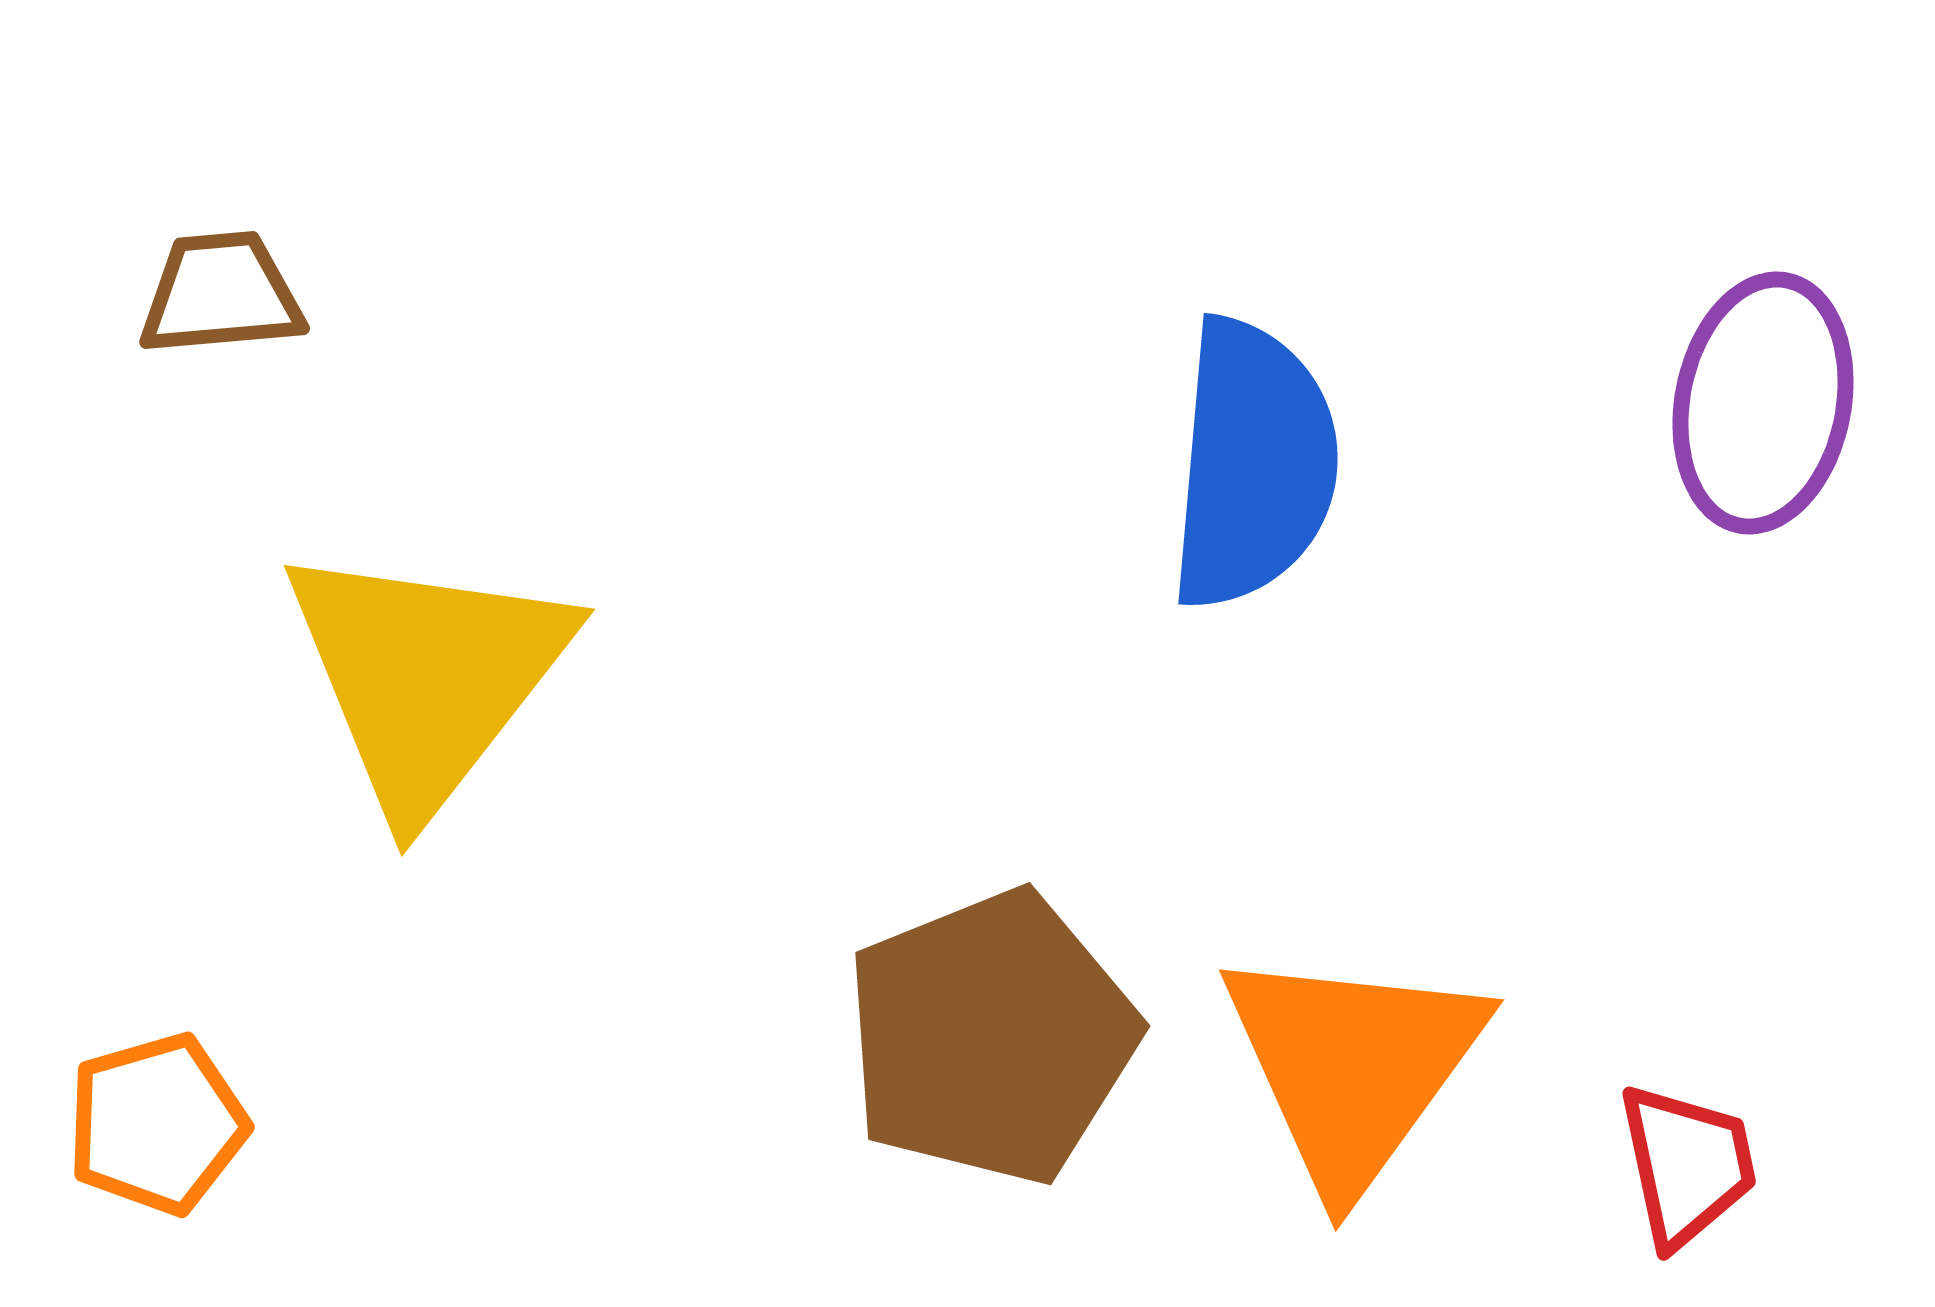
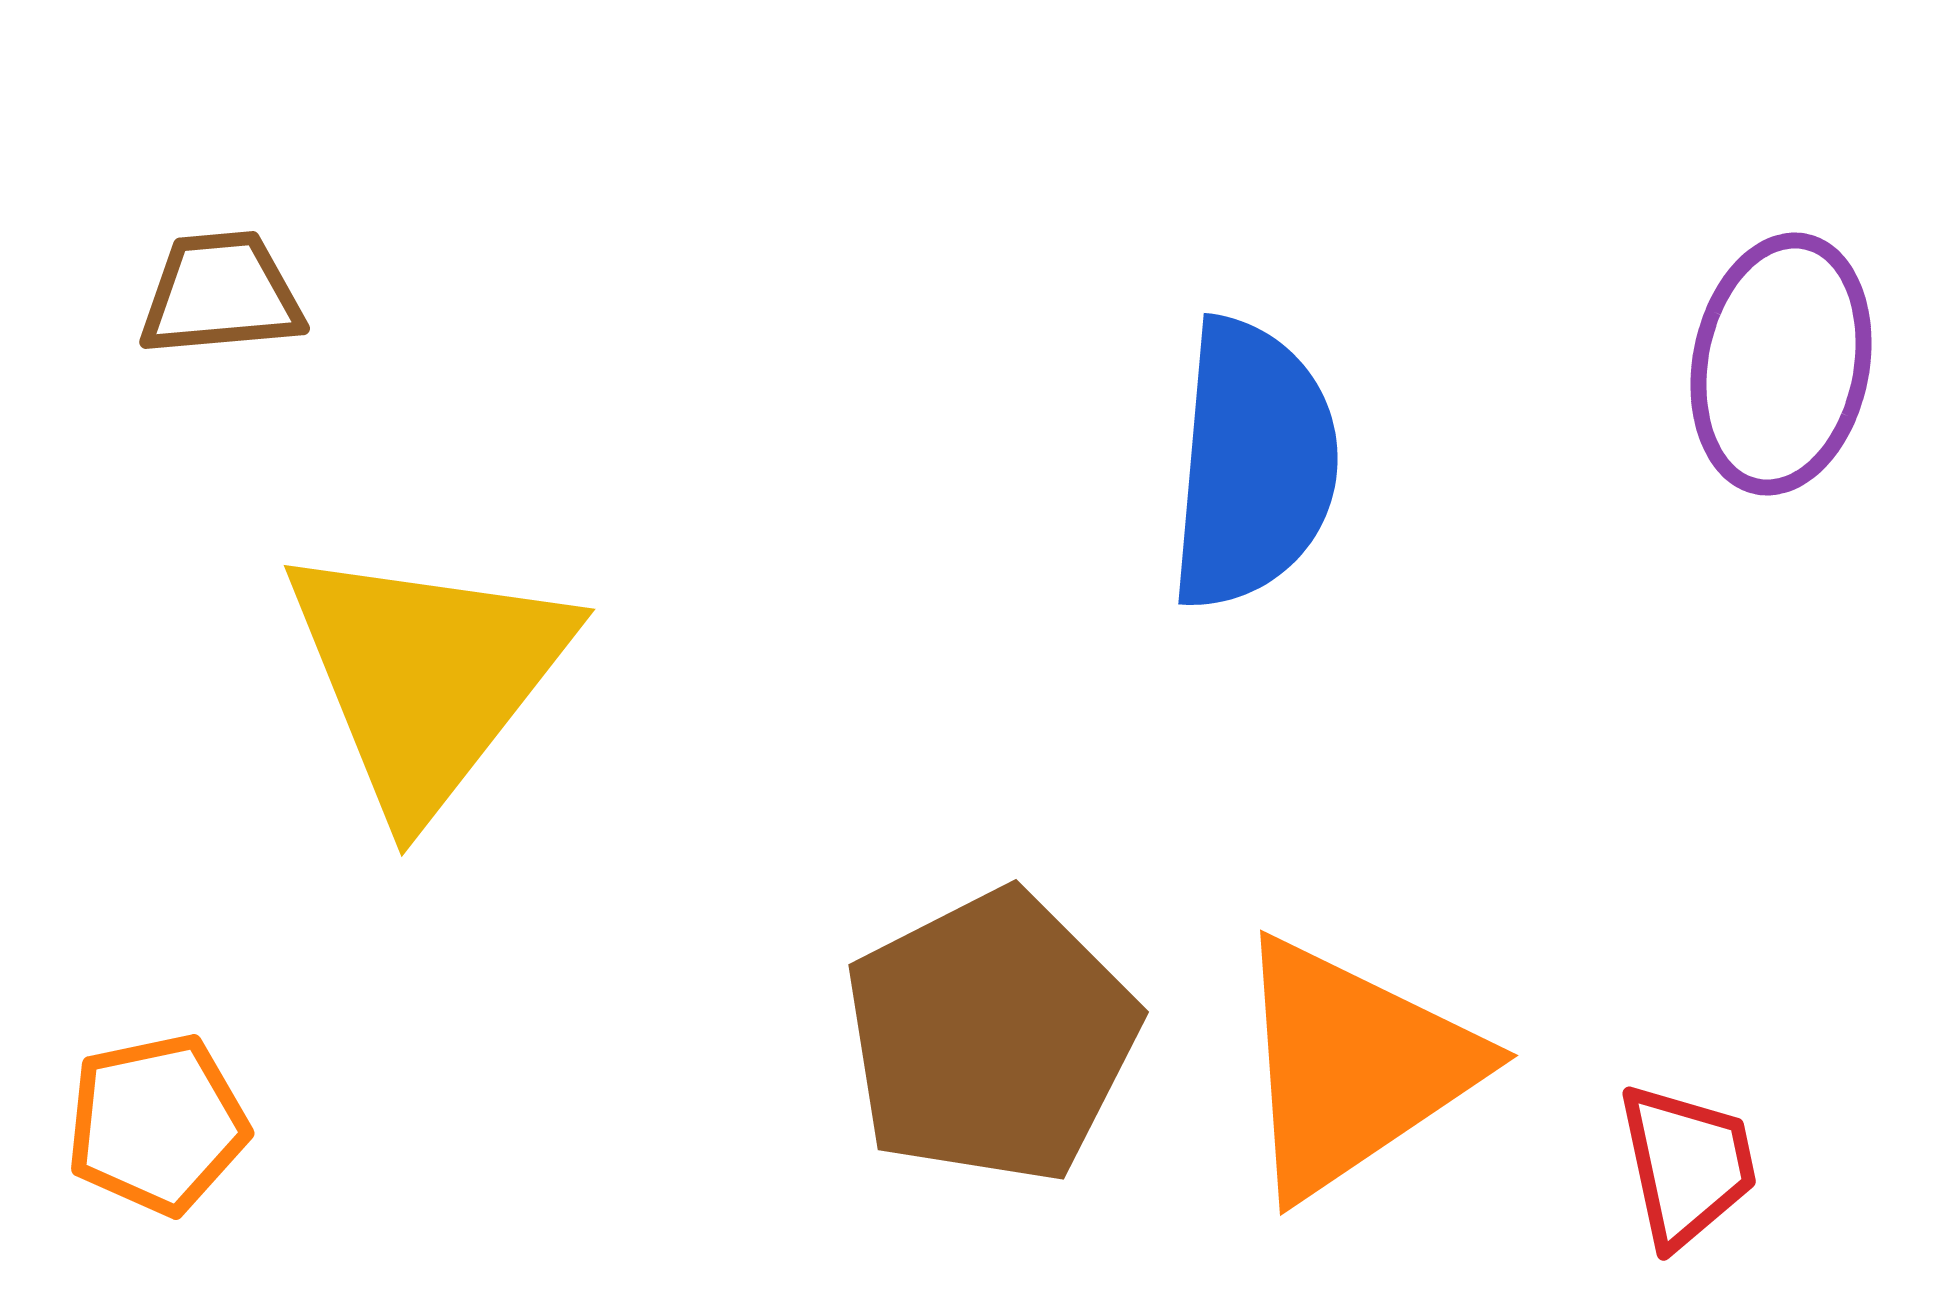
purple ellipse: moved 18 px right, 39 px up
brown pentagon: rotated 5 degrees counterclockwise
orange triangle: rotated 20 degrees clockwise
orange pentagon: rotated 4 degrees clockwise
